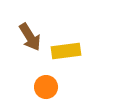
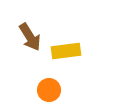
orange circle: moved 3 px right, 3 px down
